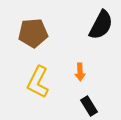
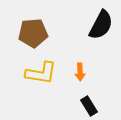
yellow L-shape: moved 3 px right, 9 px up; rotated 108 degrees counterclockwise
